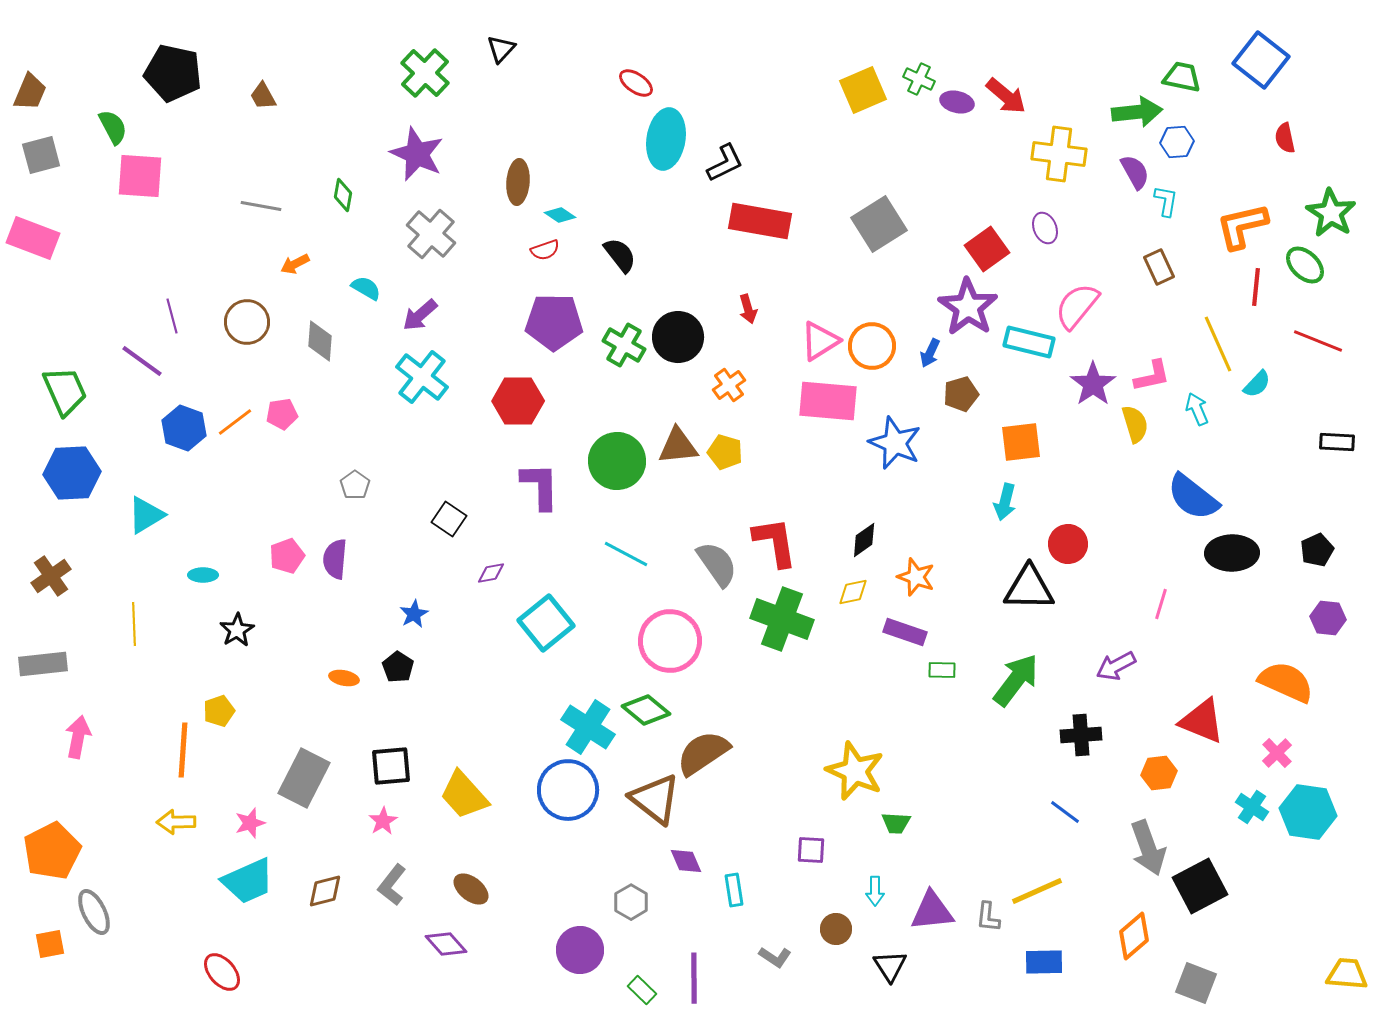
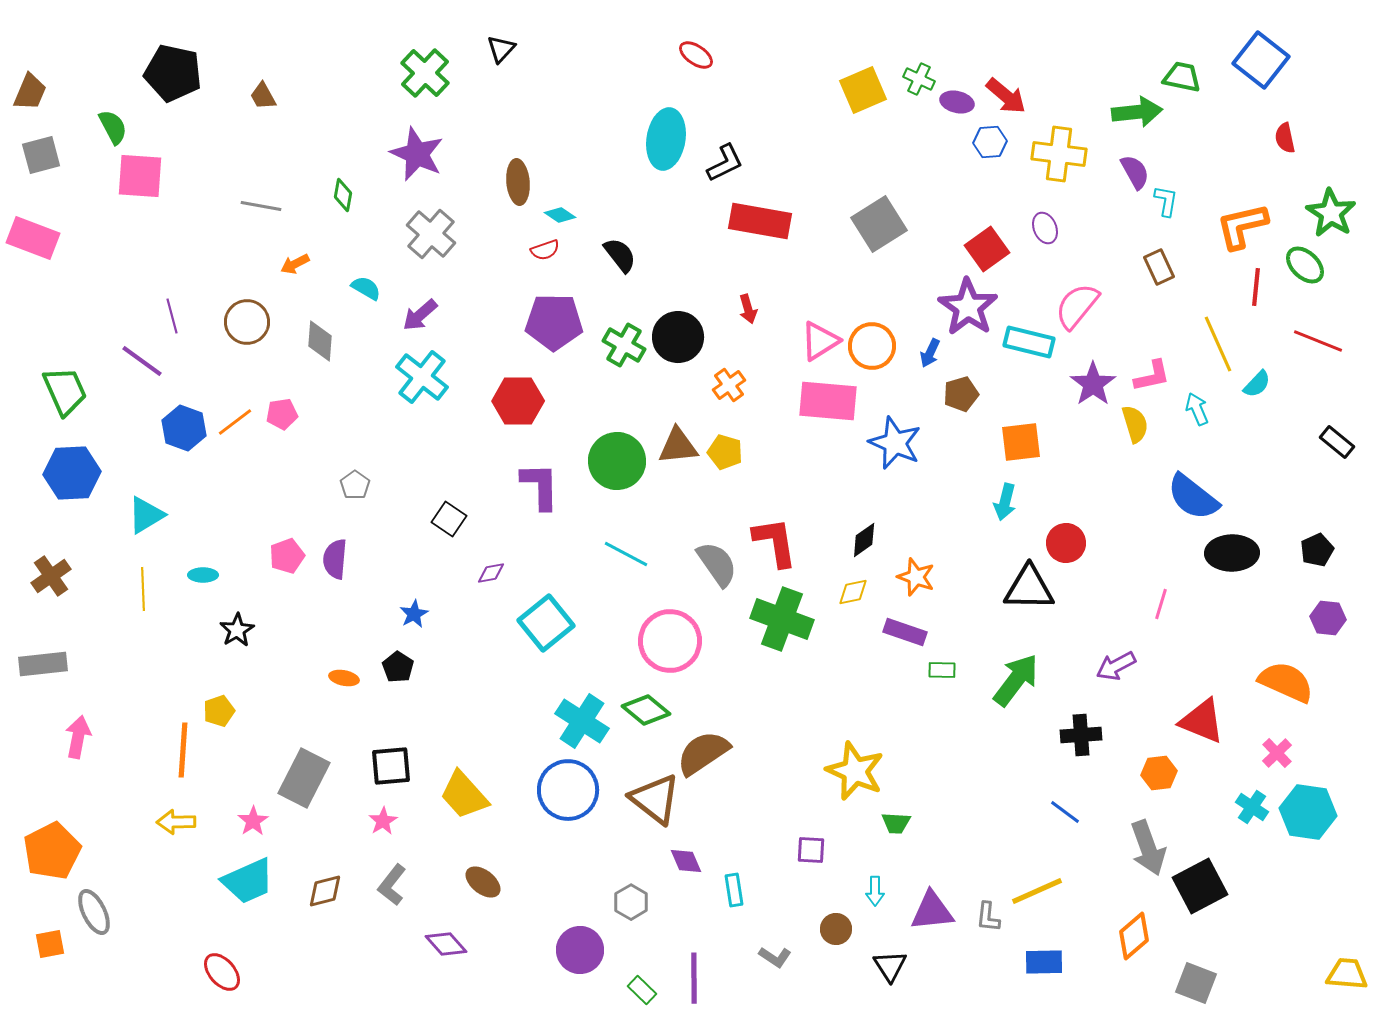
red ellipse at (636, 83): moved 60 px right, 28 px up
blue hexagon at (1177, 142): moved 187 px left
brown ellipse at (518, 182): rotated 9 degrees counterclockwise
black rectangle at (1337, 442): rotated 36 degrees clockwise
red circle at (1068, 544): moved 2 px left, 1 px up
yellow line at (134, 624): moved 9 px right, 35 px up
cyan cross at (588, 727): moved 6 px left, 6 px up
pink star at (250, 823): moved 3 px right, 2 px up; rotated 16 degrees counterclockwise
brown ellipse at (471, 889): moved 12 px right, 7 px up
